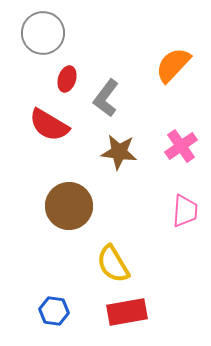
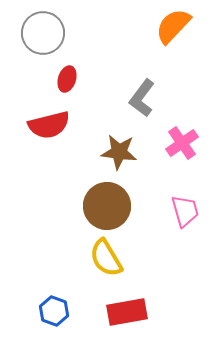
orange semicircle: moved 39 px up
gray L-shape: moved 36 px right
red semicircle: rotated 45 degrees counterclockwise
pink cross: moved 1 px right, 3 px up
brown circle: moved 38 px right
pink trapezoid: rotated 20 degrees counterclockwise
yellow semicircle: moved 7 px left, 6 px up
blue hexagon: rotated 12 degrees clockwise
